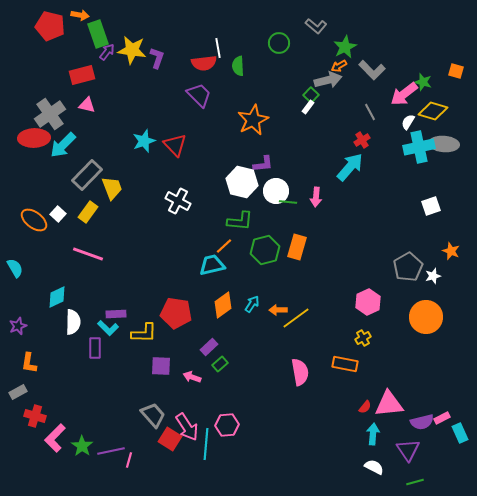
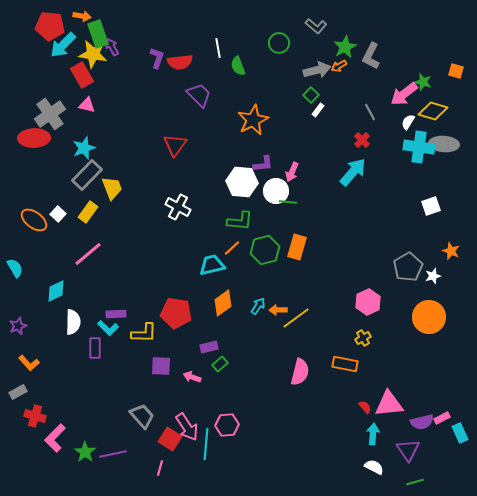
orange arrow at (80, 15): moved 2 px right, 1 px down
red pentagon at (50, 26): rotated 8 degrees counterclockwise
yellow star at (132, 50): moved 39 px left, 4 px down
purple arrow at (107, 52): moved 5 px right, 5 px up; rotated 66 degrees counterclockwise
red semicircle at (204, 63): moved 24 px left, 1 px up
green semicircle at (238, 66): rotated 18 degrees counterclockwise
gray L-shape at (372, 70): moved 1 px left, 14 px up; rotated 72 degrees clockwise
red rectangle at (82, 75): rotated 75 degrees clockwise
gray arrow at (328, 80): moved 11 px left, 10 px up
white rectangle at (308, 107): moved 10 px right, 3 px down
red cross at (362, 140): rotated 14 degrees counterclockwise
cyan star at (144, 141): moved 60 px left, 7 px down
cyan arrow at (63, 145): moved 100 px up
red triangle at (175, 145): rotated 20 degrees clockwise
cyan cross at (419, 147): rotated 20 degrees clockwise
cyan arrow at (350, 167): moved 3 px right, 5 px down
white hexagon at (242, 182): rotated 8 degrees counterclockwise
pink arrow at (316, 197): moved 24 px left, 25 px up; rotated 18 degrees clockwise
white cross at (178, 201): moved 6 px down
orange line at (224, 246): moved 8 px right, 2 px down
pink line at (88, 254): rotated 60 degrees counterclockwise
cyan diamond at (57, 297): moved 1 px left, 6 px up
cyan arrow at (252, 304): moved 6 px right, 2 px down
orange diamond at (223, 305): moved 2 px up
orange circle at (426, 317): moved 3 px right
purple rectangle at (209, 347): rotated 30 degrees clockwise
orange L-shape at (29, 363): rotated 50 degrees counterclockwise
pink semicircle at (300, 372): rotated 24 degrees clockwise
red semicircle at (365, 407): rotated 80 degrees counterclockwise
gray trapezoid at (153, 415): moved 11 px left, 1 px down
green star at (82, 446): moved 3 px right, 6 px down
purple line at (111, 451): moved 2 px right, 3 px down
pink line at (129, 460): moved 31 px right, 8 px down
